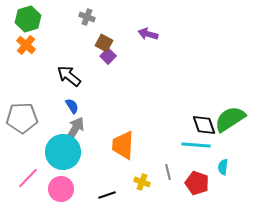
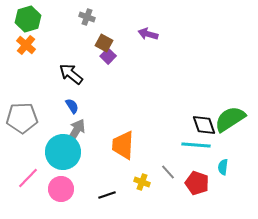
black arrow: moved 2 px right, 2 px up
gray arrow: moved 1 px right, 2 px down
gray line: rotated 28 degrees counterclockwise
